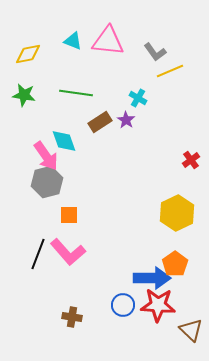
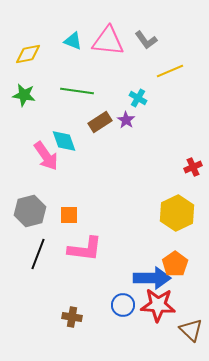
gray L-shape: moved 9 px left, 12 px up
green line: moved 1 px right, 2 px up
red cross: moved 2 px right, 7 px down; rotated 12 degrees clockwise
gray hexagon: moved 17 px left, 29 px down
pink L-shape: moved 17 px right, 3 px up; rotated 42 degrees counterclockwise
